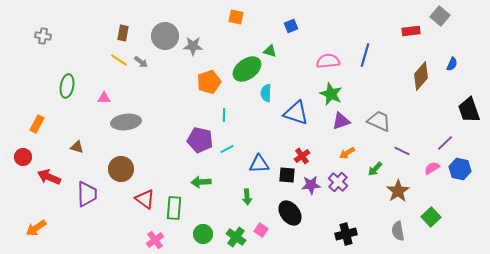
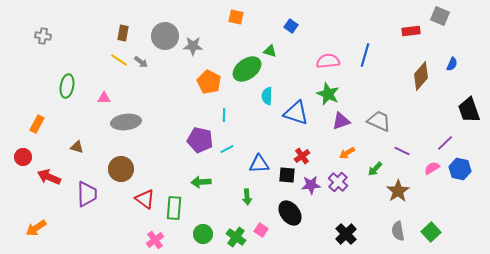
gray square at (440, 16): rotated 18 degrees counterclockwise
blue square at (291, 26): rotated 32 degrees counterclockwise
orange pentagon at (209, 82): rotated 25 degrees counterclockwise
cyan semicircle at (266, 93): moved 1 px right, 3 px down
green star at (331, 94): moved 3 px left
green square at (431, 217): moved 15 px down
black cross at (346, 234): rotated 30 degrees counterclockwise
